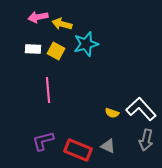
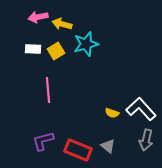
yellow square: rotated 30 degrees clockwise
gray triangle: rotated 14 degrees clockwise
